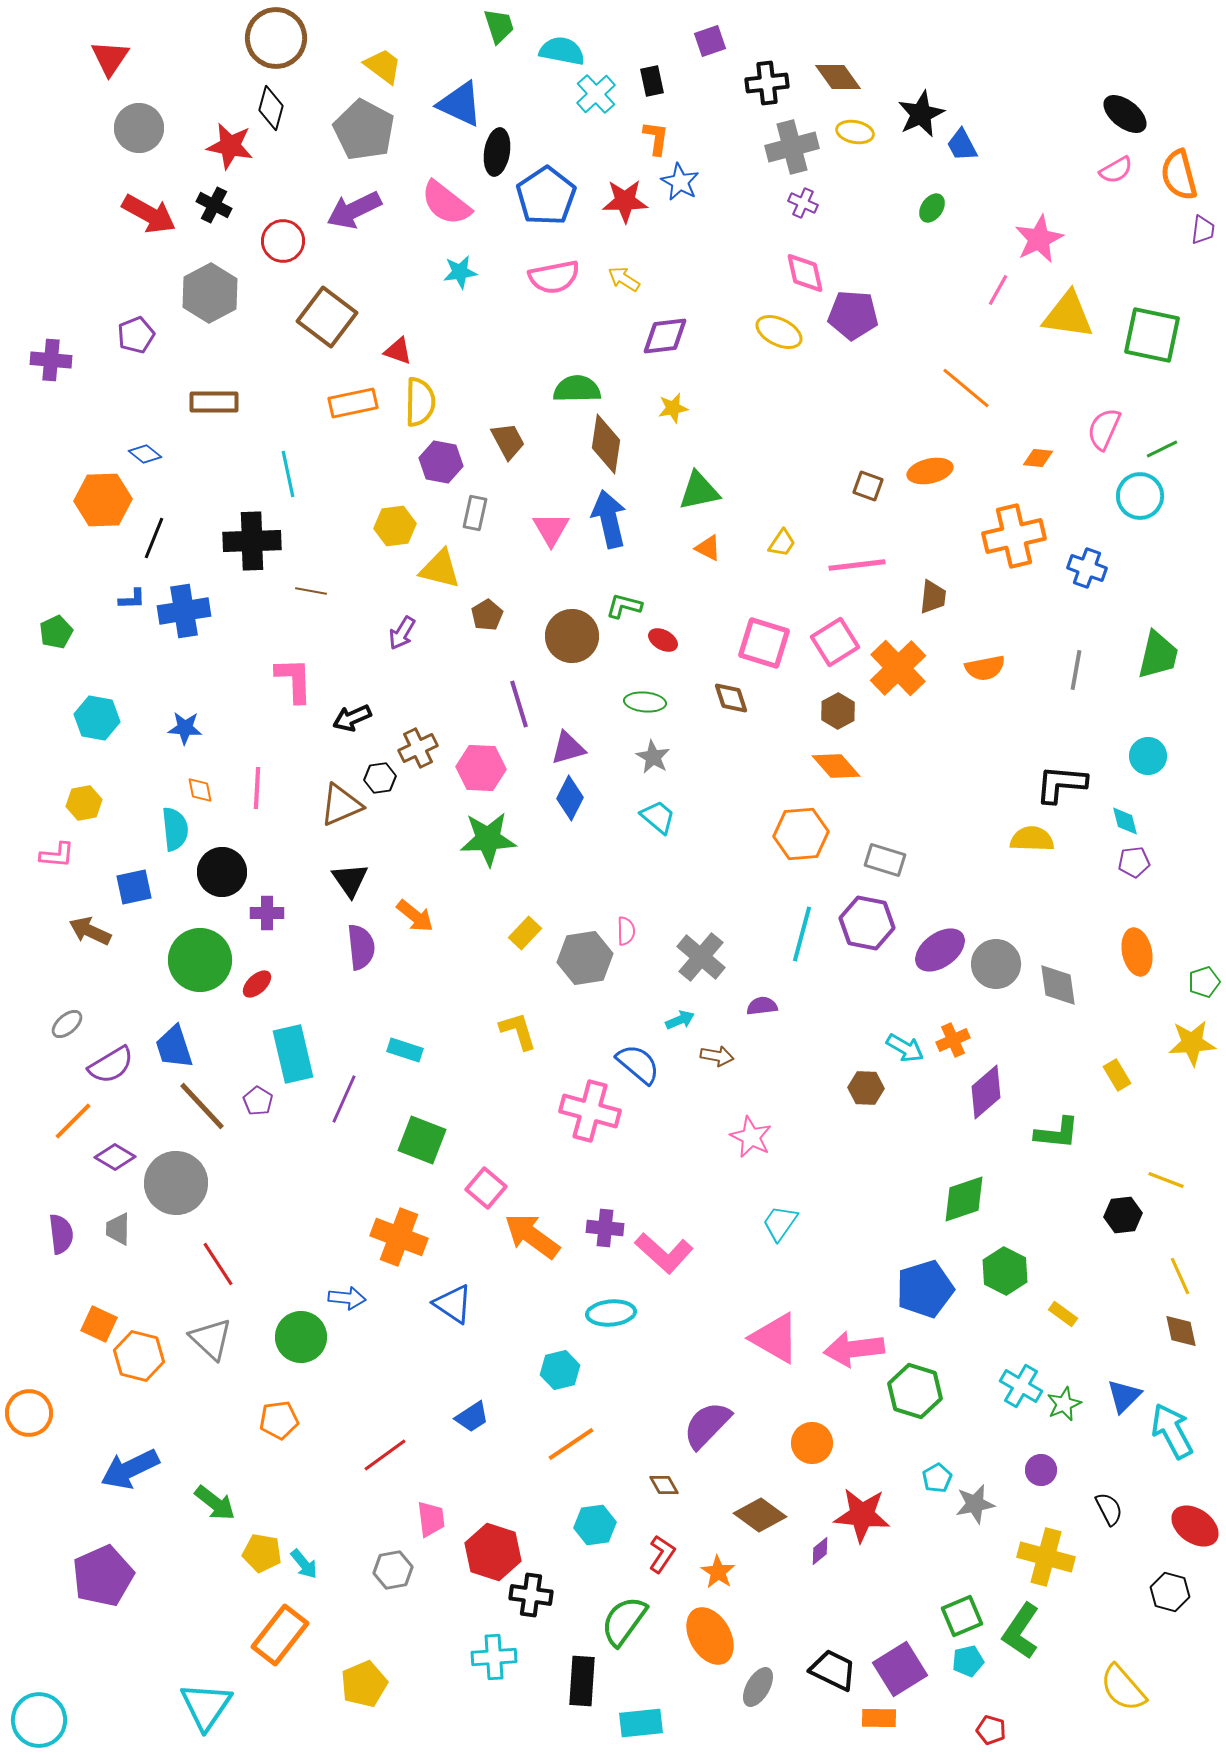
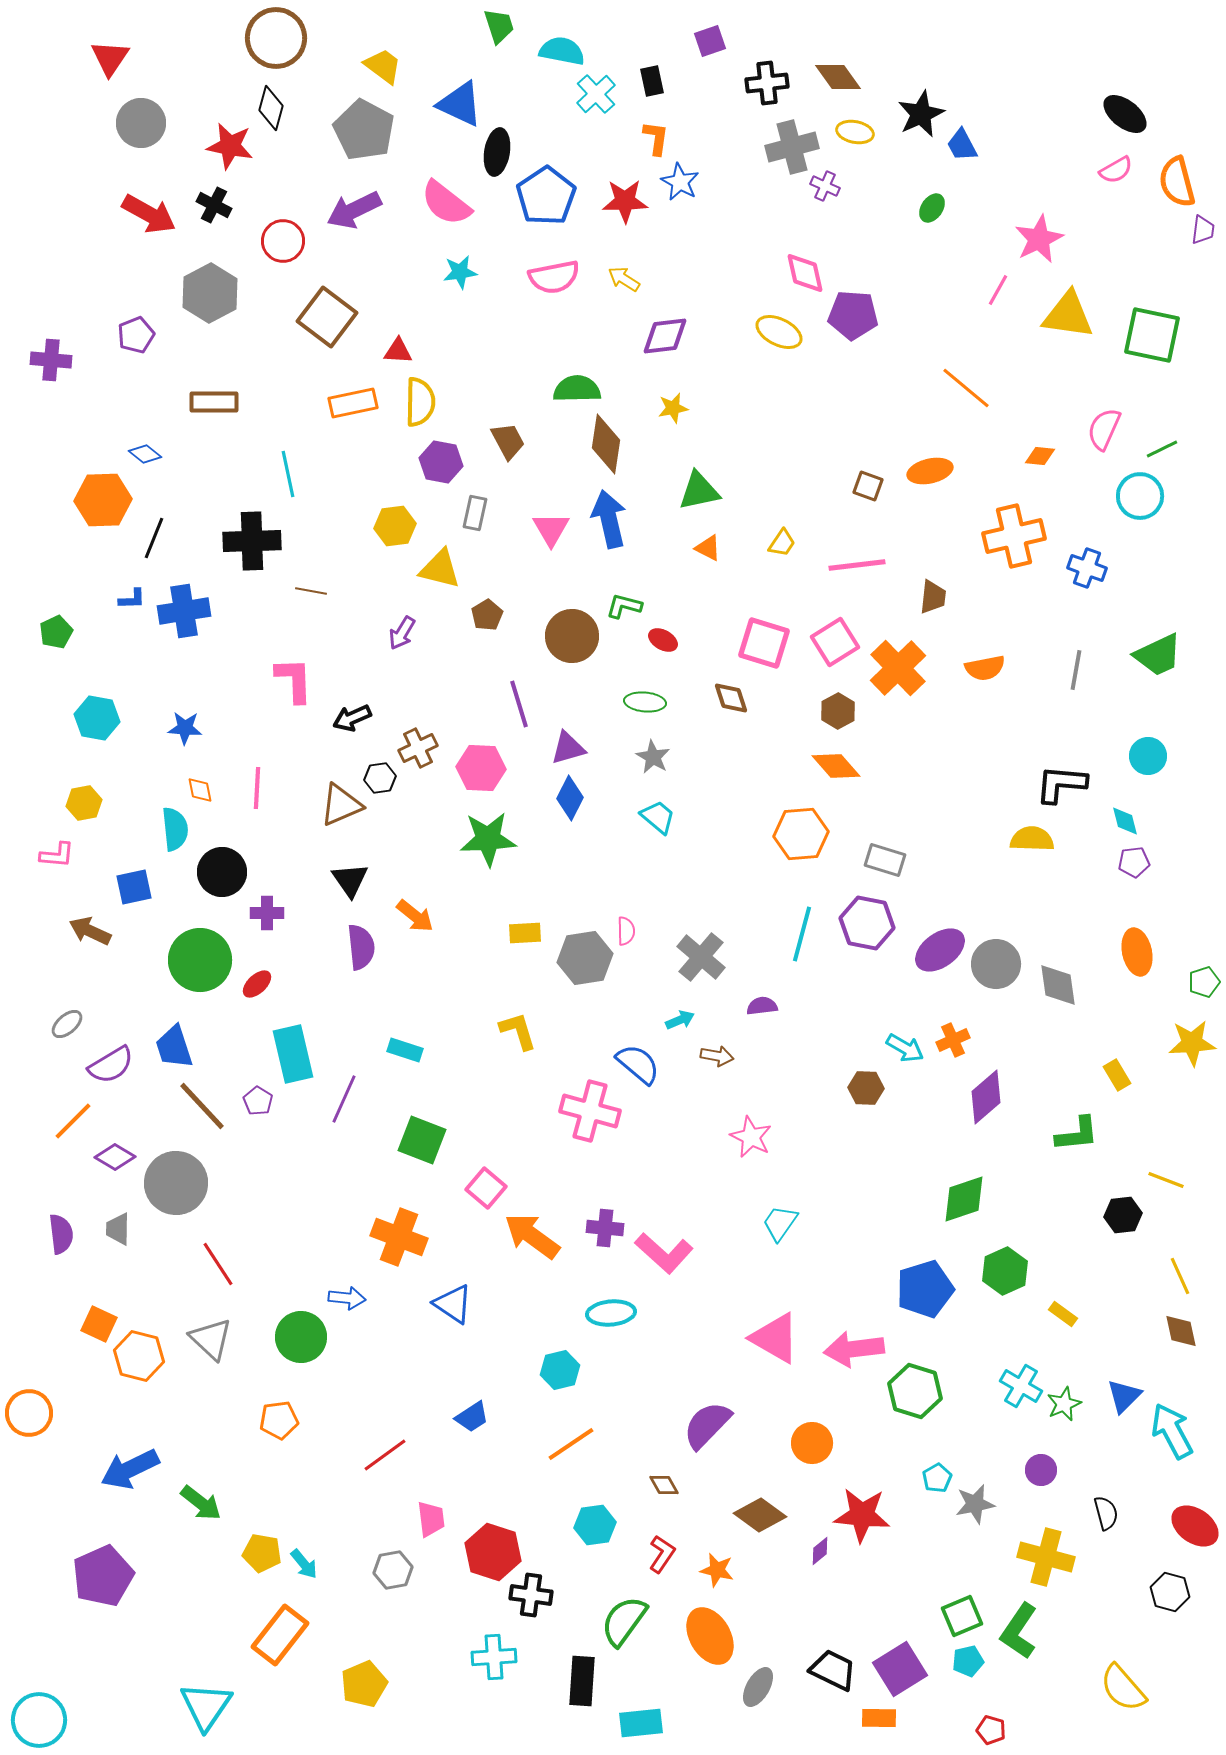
gray circle at (139, 128): moved 2 px right, 5 px up
orange semicircle at (1179, 175): moved 2 px left, 7 px down
purple cross at (803, 203): moved 22 px right, 17 px up
red triangle at (398, 351): rotated 16 degrees counterclockwise
orange diamond at (1038, 458): moved 2 px right, 2 px up
green trapezoid at (1158, 655): rotated 52 degrees clockwise
yellow rectangle at (525, 933): rotated 44 degrees clockwise
purple diamond at (986, 1092): moved 5 px down
green L-shape at (1057, 1133): moved 20 px right, 1 px down; rotated 12 degrees counterclockwise
green hexagon at (1005, 1271): rotated 9 degrees clockwise
green arrow at (215, 1503): moved 14 px left
black semicircle at (1109, 1509): moved 3 px left, 4 px down; rotated 12 degrees clockwise
orange star at (718, 1572): moved 1 px left, 2 px up; rotated 20 degrees counterclockwise
green L-shape at (1021, 1631): moved 2 px left
